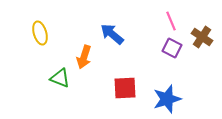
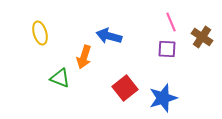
pink line: moved 1 px down
blue arrow: moved 3 px left, 2 px down; rotated 25 degrees counterclockwise
purple square: moved 5 px left, 1 px down; rotated 24 degrees counterclockwise
red square: rotated 35 degrees counterclockwise
blue star: moved 4 px left, 1 px up
